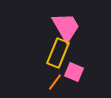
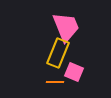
pink trapezoid: rotated 8 degrees clockwise
orange line: rotated 54 degrees clockwise
